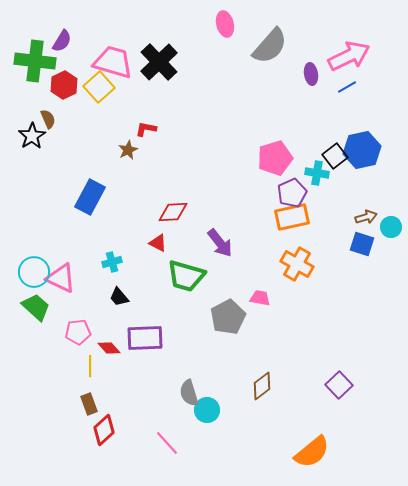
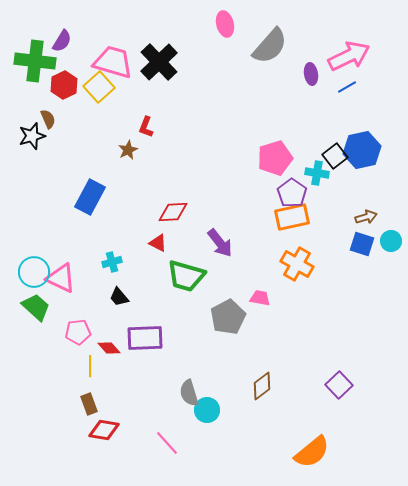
red L-shape at (146, 129): moved 2 px up; rotated 80 degrees counterclockwise
black star at (32, 136): rotated 16 degrees clockwise
purple pentagon at (292, 193): rotated 12 degrees counterclockwise
cyan circle at (391, 227): moved 14 px down
red diamond at (104, 430): rotated 52 degrees clockwise
